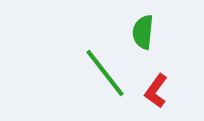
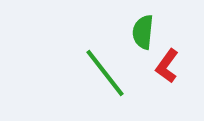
red L-shape: moved 11 px right, 25 px up
